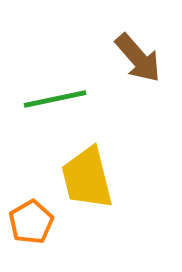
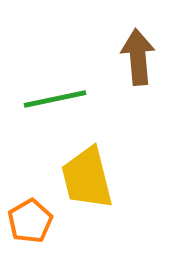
brown arrow: moved 1 px up; rotated 144 degrees counterclockwise
orange pentagon: moved 1 px left, 1 px up
